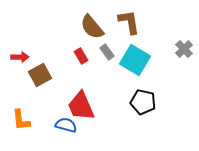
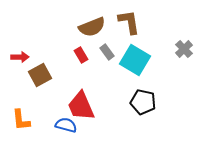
brown semicircle: rotated 72 degrees counterclockwise
red rectangle: moved 1 px up
